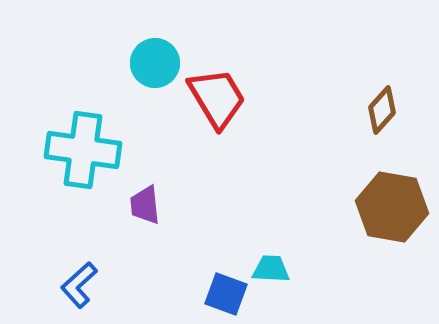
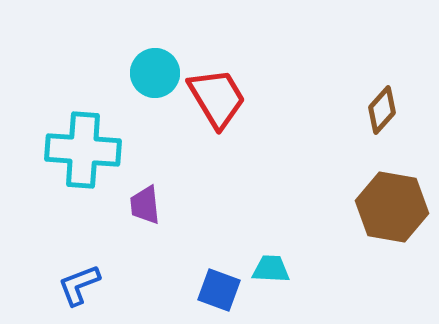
cyan circle: moved 10 px down
cyan cross: rotated 4 degrees counterclockwise
blue L-shape: rotated 21 degrees clockwise
blue square: moved 7 px left, 4 px up
